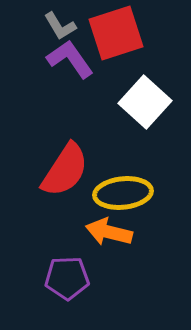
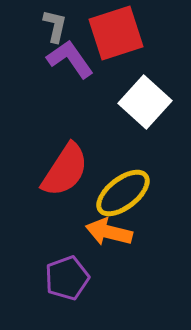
gray L-shape: moved 5 px left; rotated 136 degrees counterclockwise
yellow ellipse: rotated 32 degrees counterclockwise
purple pentagon: rotated 18 degrees counterclockwise
